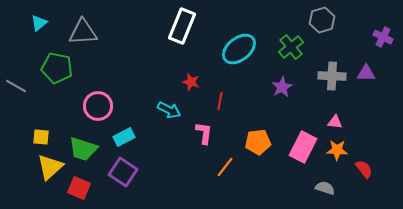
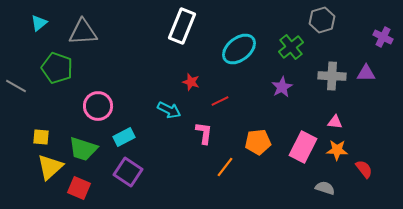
green pentagon: rotated 8 degrees clockwise
red line: rotated 54 degrees clockwise
purple square: moved 5 px right
